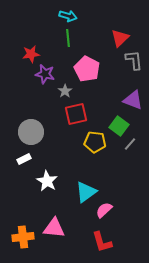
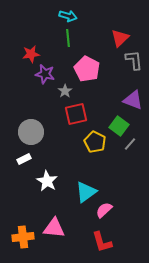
yellow pentagon: rotated 20 degrees clockwise
